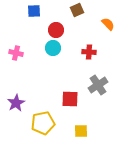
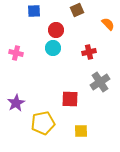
red cross: rotated 16 degrees counterclockwise
gray cross: moved 2 px right, 3 px up
